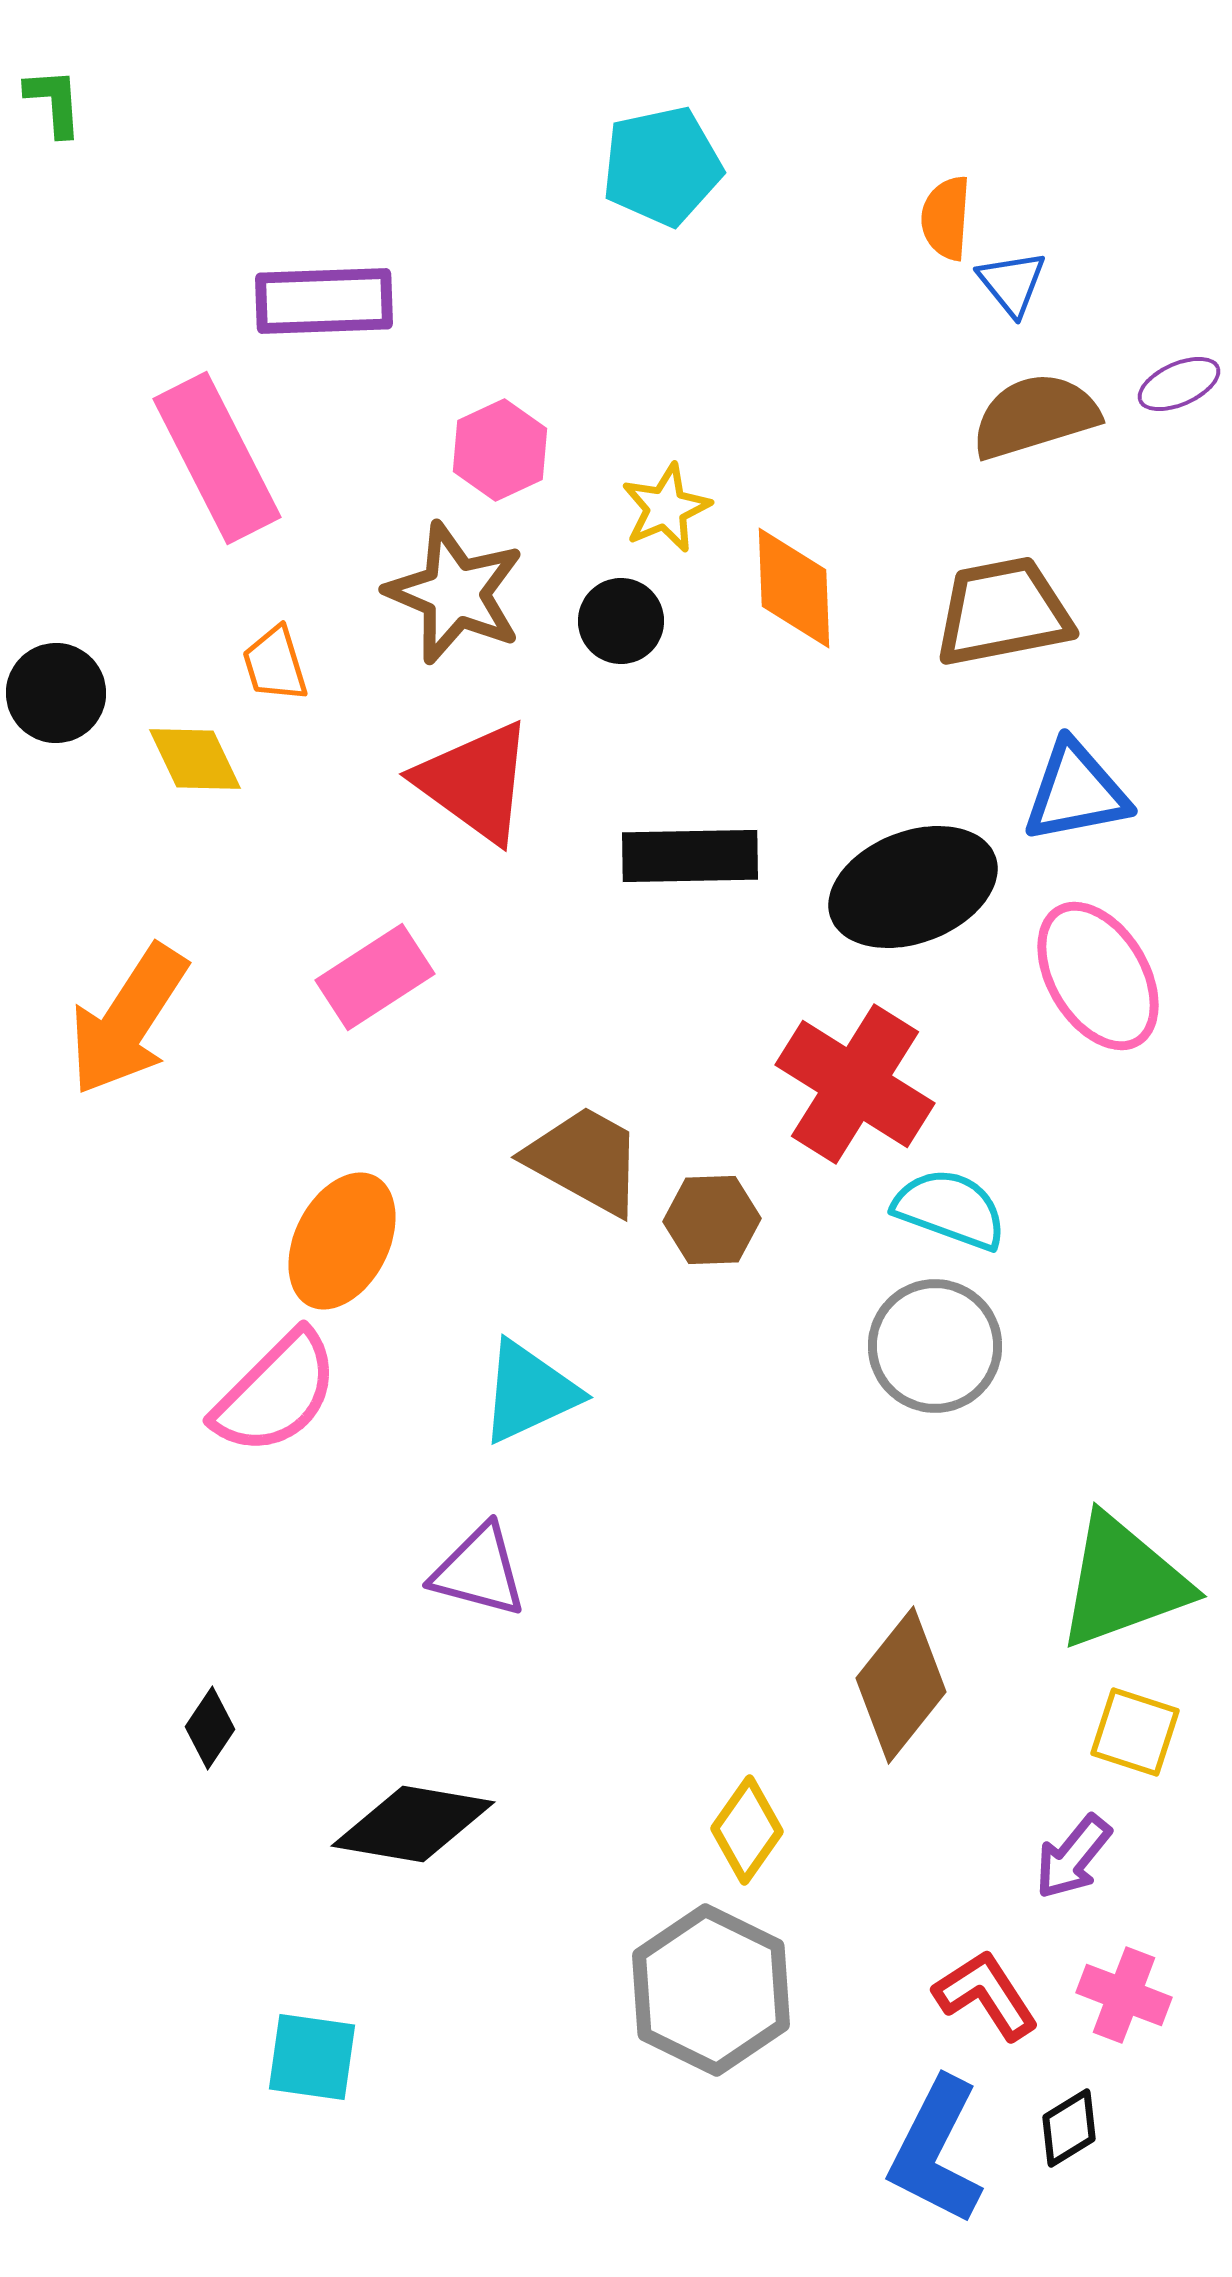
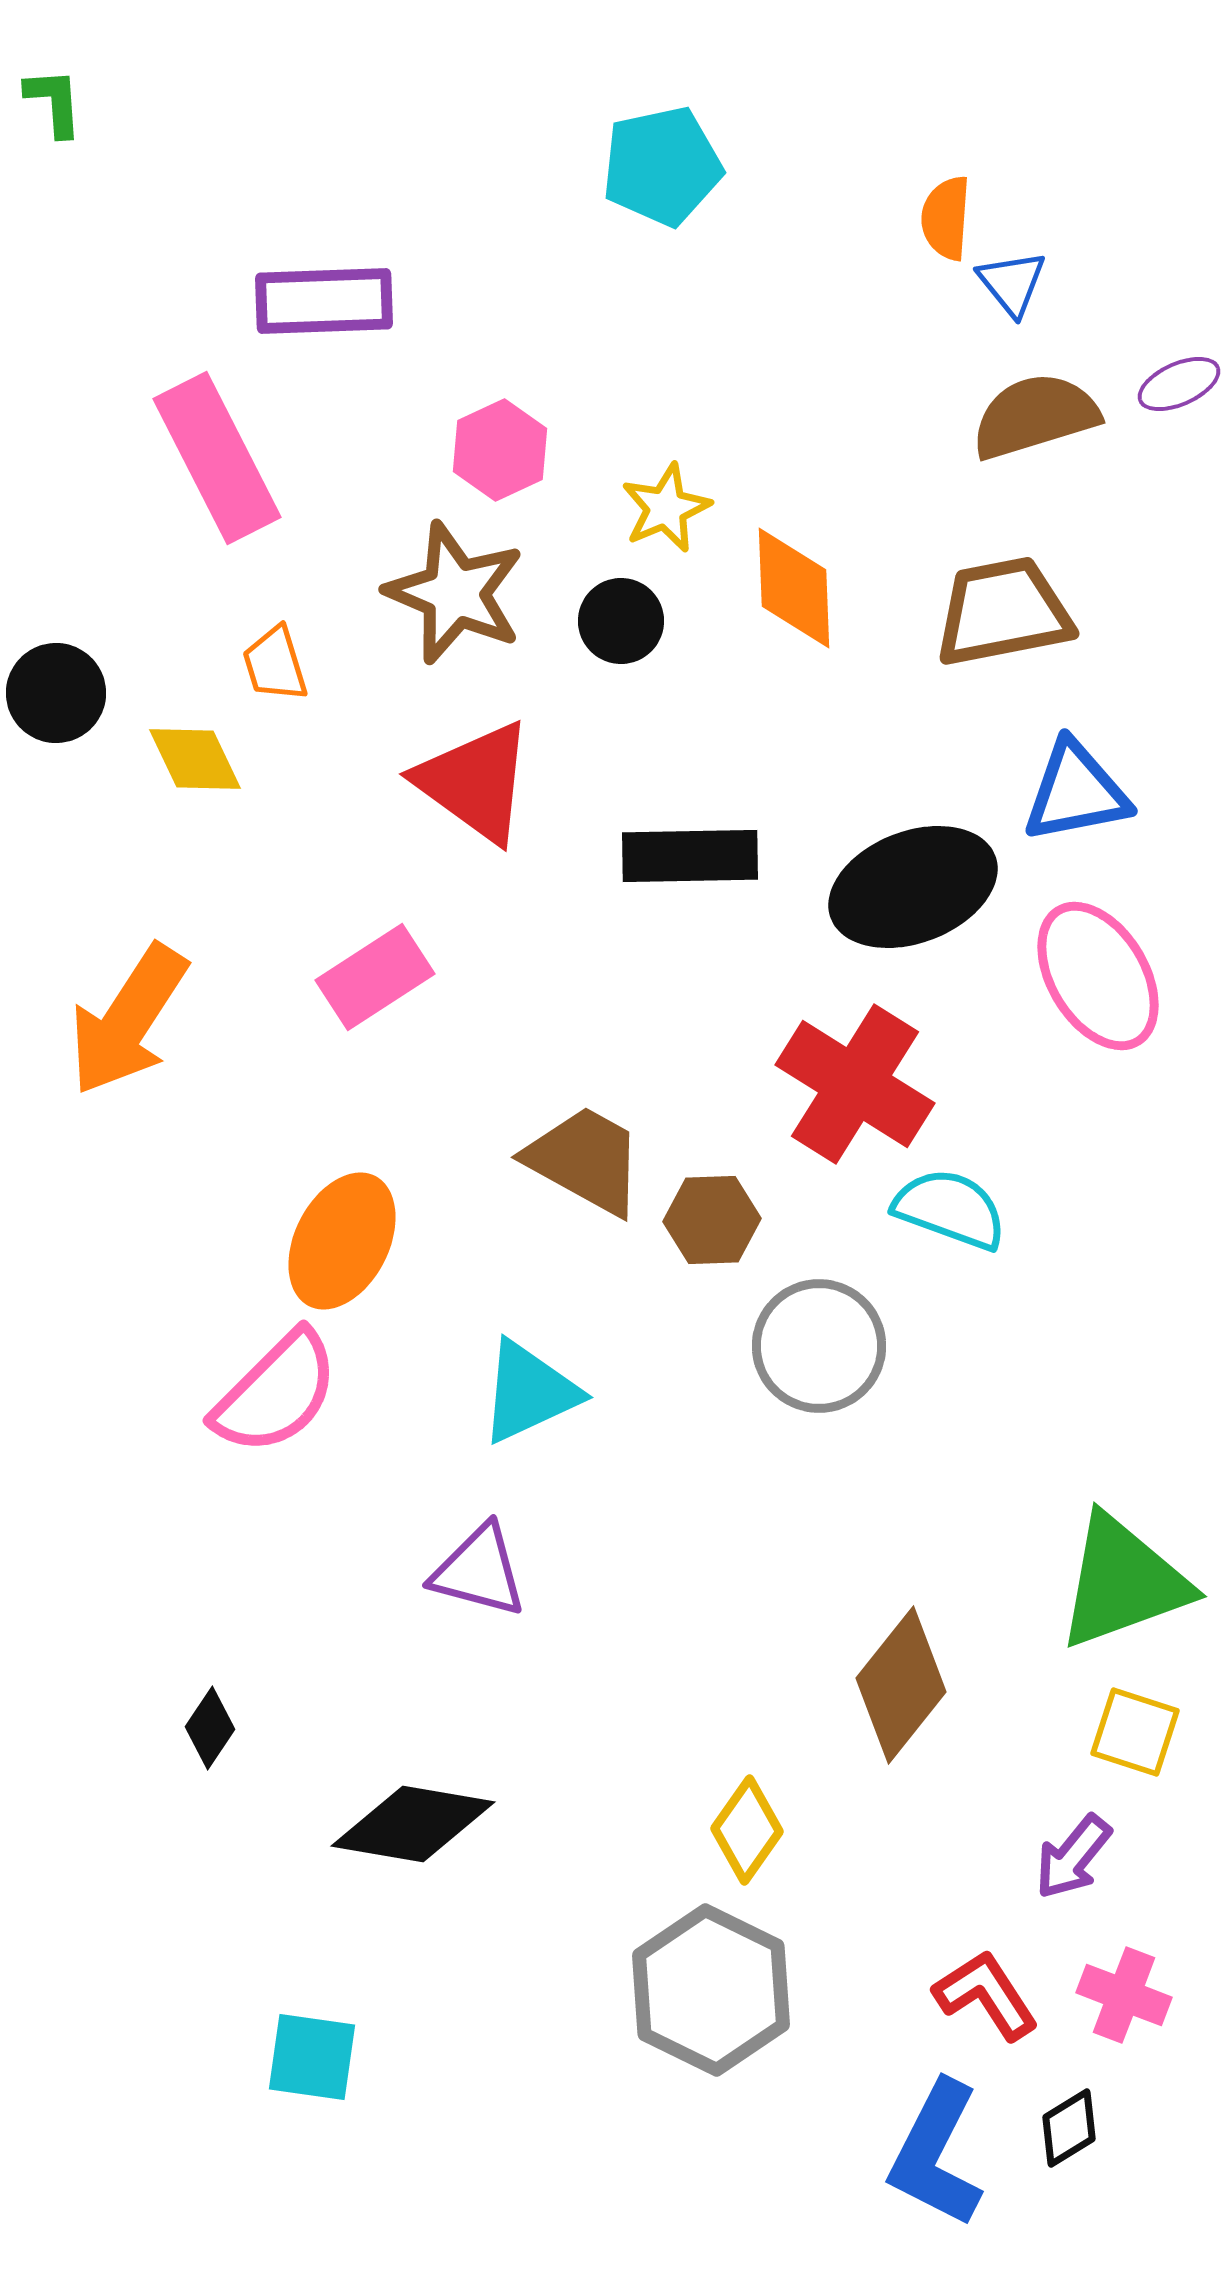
gray circle at (935, 1346): moved 116 px left
blue L-shape at (936, 2151): moved 3 px down
